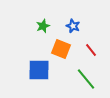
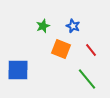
blue square: moved 21 px left
green line: moved 1 px right
